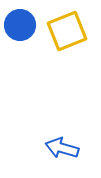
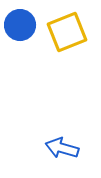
yellow square: moved 1 px down
